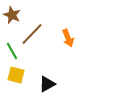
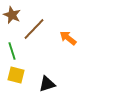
brown line: moved 2 px right, 5 px up
orange arrow: rotated 150 degrees clockwise
green line: rotated 12 degrees clockwise
black triangle: rotated 12 degrees clockwise
